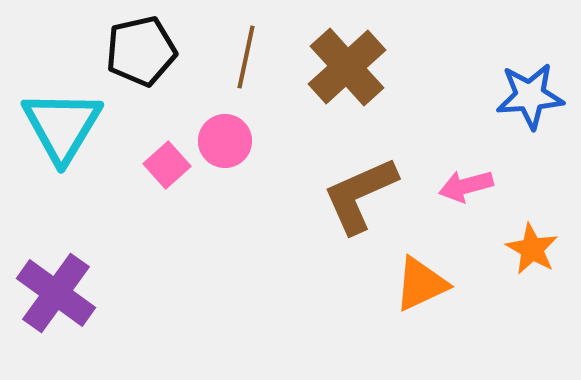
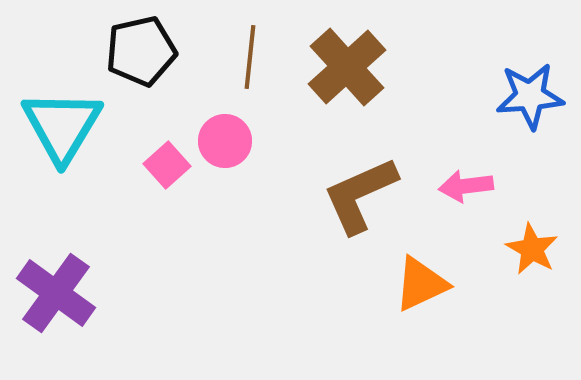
brown line: moved 4 px right; rotated 6 degrees counterclockwise
pink arrow: rotated 8 degrees clockwise
